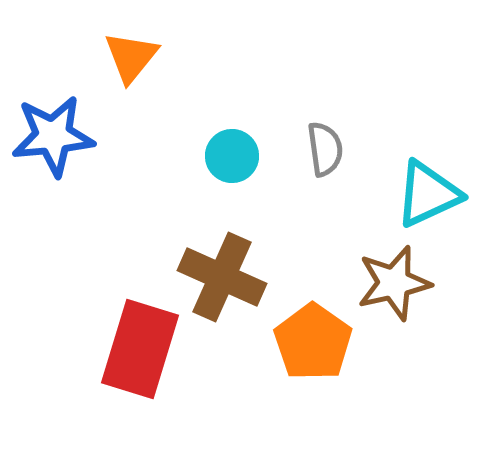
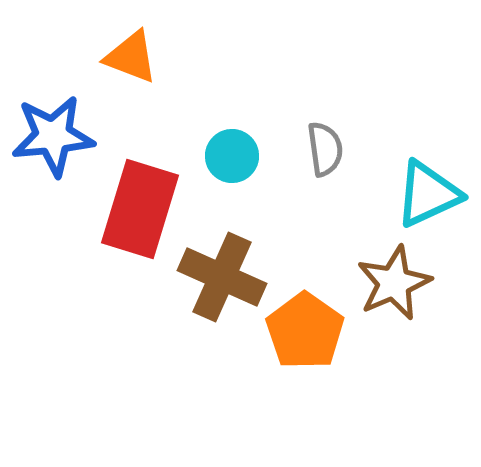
orange triangle: rotated 48 degrees counterclockwise
brown star: rotated 10 degrees counterclockwise
orange pentagon: moved 8 px left, 11 px up
red rectangle: moved 140 px up
